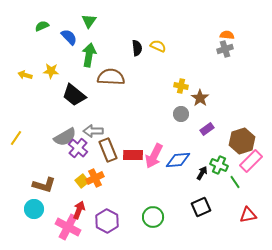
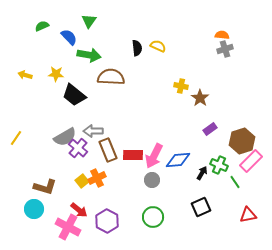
orange semicircle: moved 5 px left
green arrow: rotated 90 degrees clockwise
yellow star: moved 5 px right, 3 px down
gray circle: moved 29 px left, 66 px down
purple rectangle: moved 3 px right
orange cross: moved 2 px right
brown L-shape: moved 1 px right, 2 px down
red arrow: rotated 108 degrees clockwise
